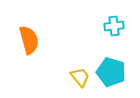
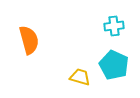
cyan pentagon: moved 3 px right, 7 px up; rotated 8 degrees clockwise
yellow trapezoid: rotated 35 degrees counterclockwise
